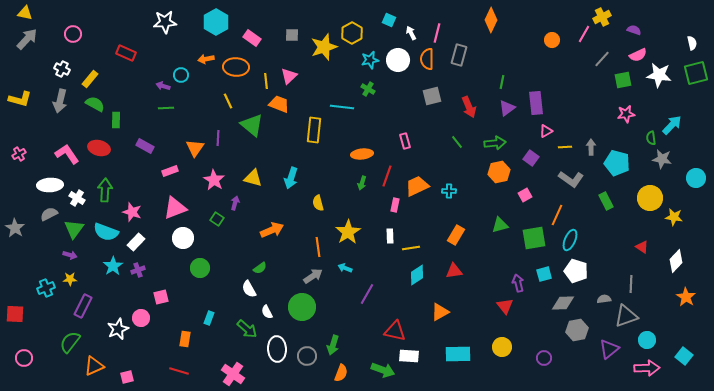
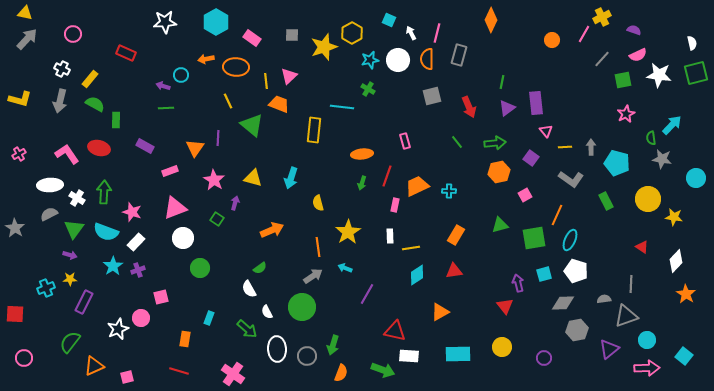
pink star at (626, 114): rotated 18 degrees counterclockwise
pink triangle at (546, 131): rotated 40 degrees counterclockwise
green arrow at (105, 190): moved 1 px left, 2 px down
yellow circle at (650, 198): moved 2 px left, 1 px down
orange star at (686, 297): moved 3 px up
purple rectangle at (83, 306): moved 1 px right, 4 px up
